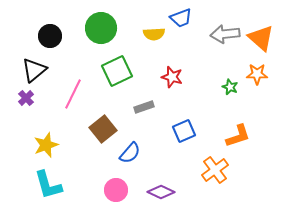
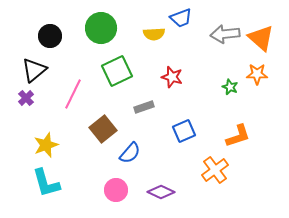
cyan L-shape: moved 2 px left, 2 px up
